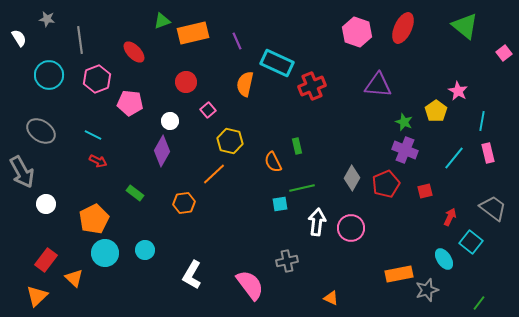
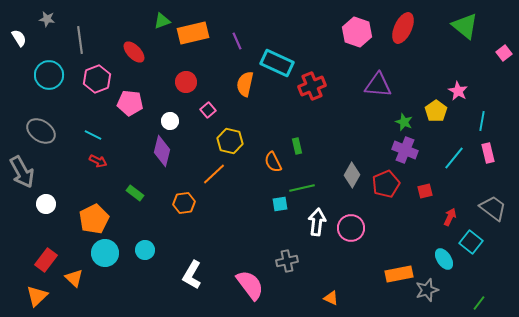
purple diamond at (162, 151): rotated 16 degrees counterclockwise
gray diamond at (352, 178): moved 3 px up
